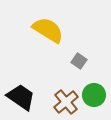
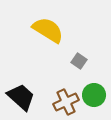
black trapezoid: rotated 8 degrees clockwise
brown cross: rotated 15 degrees clockwise
